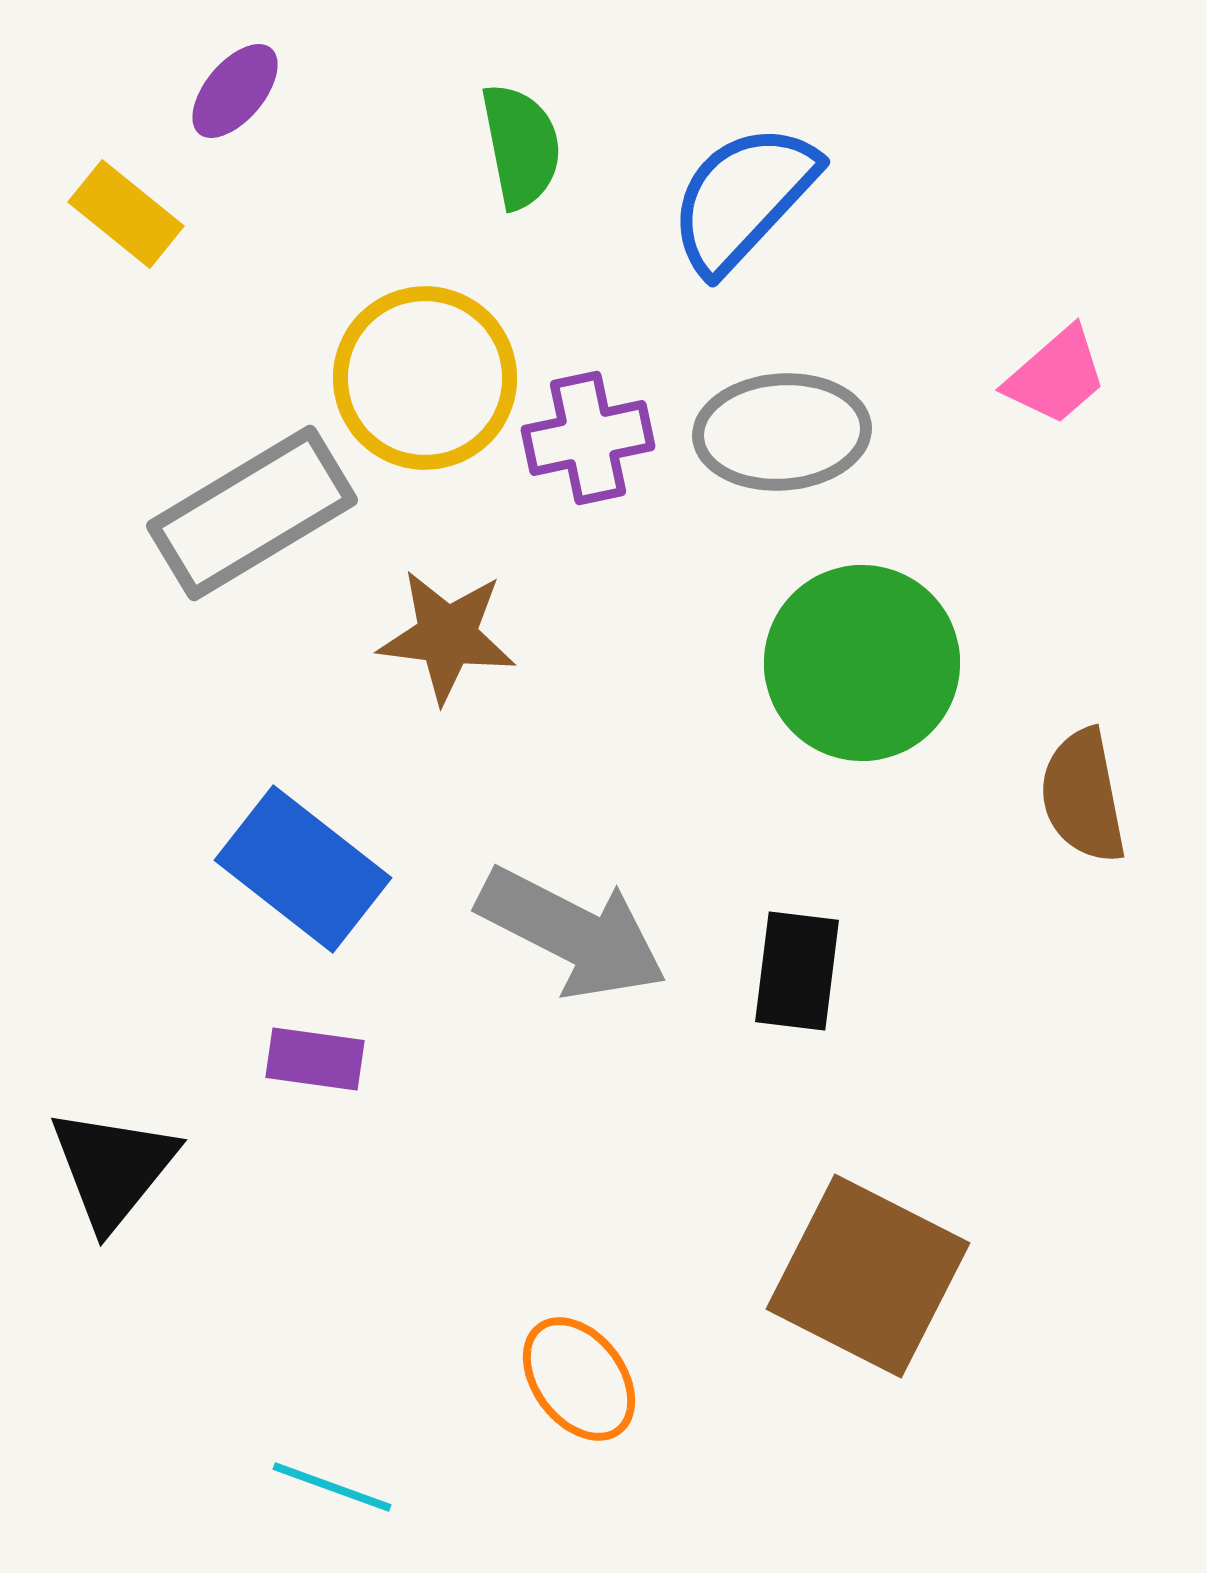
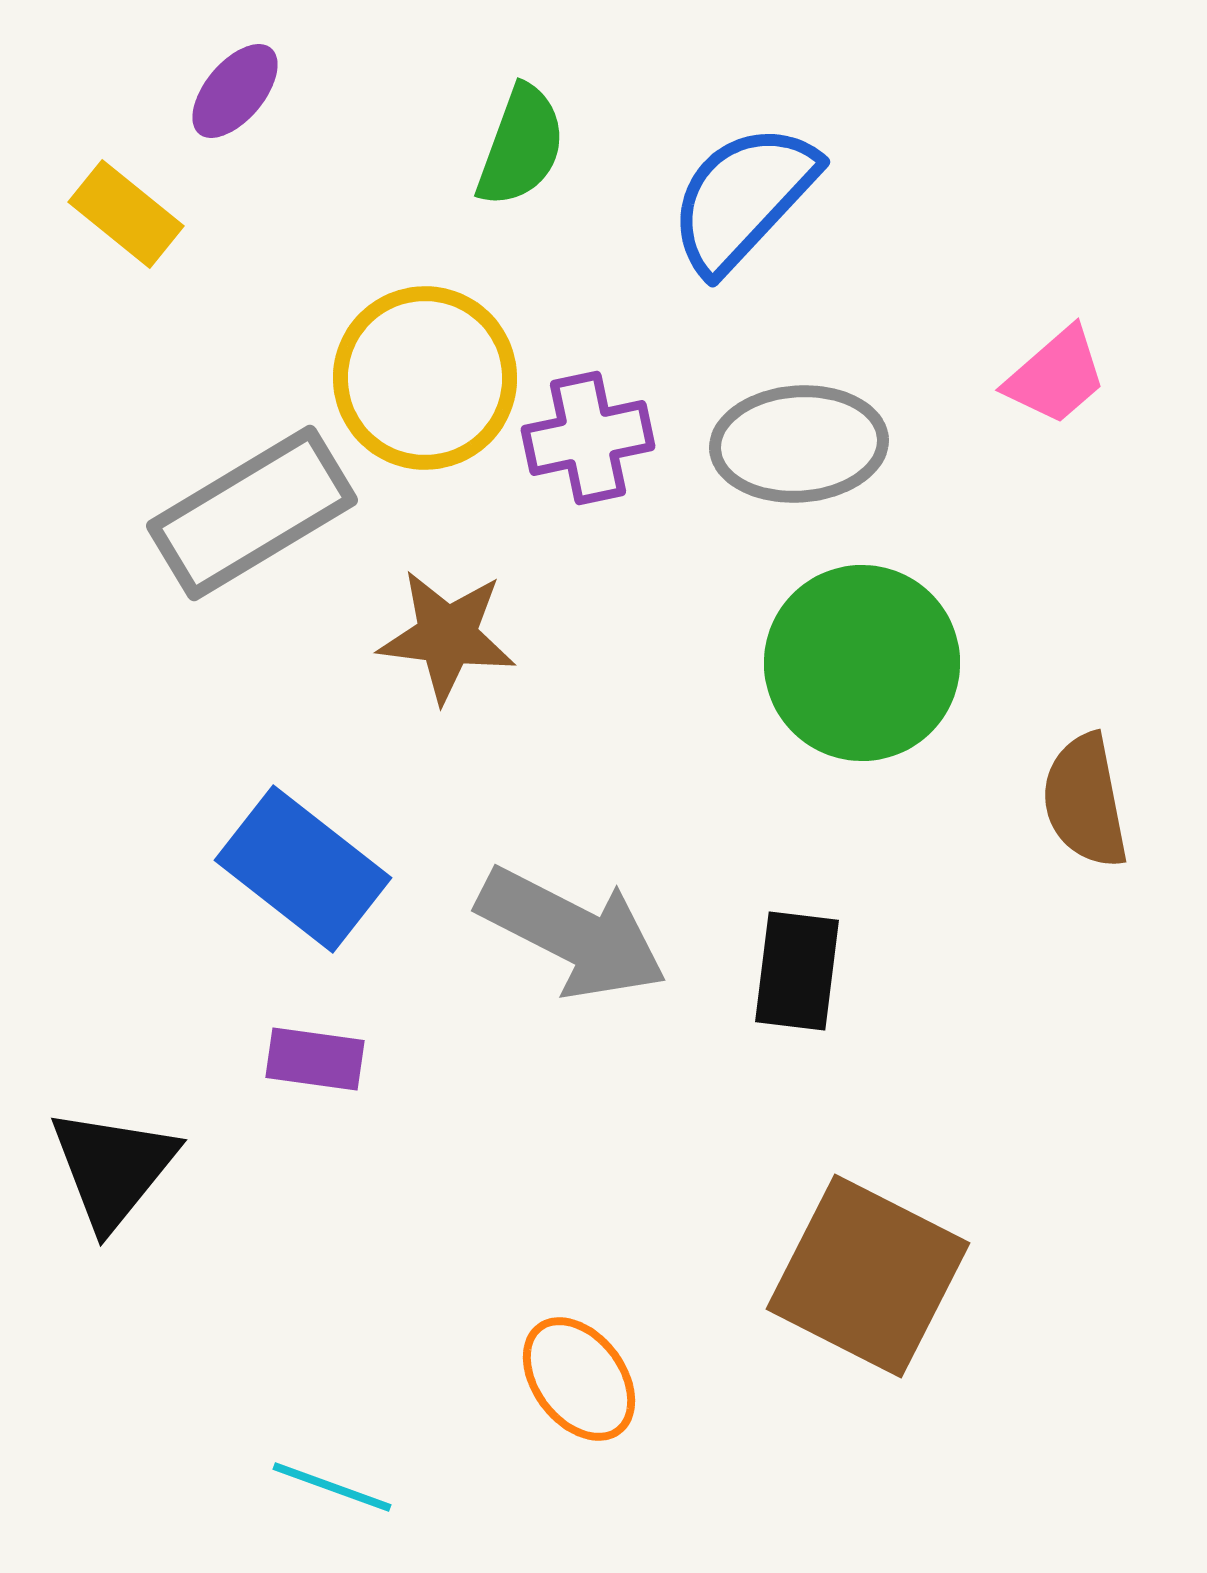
green semicircle: rotated 31 degrees clockwise
gray ellipse: moved 17 px right, 12 px down
brown semicircle: moved 2 px right, 5 px down
